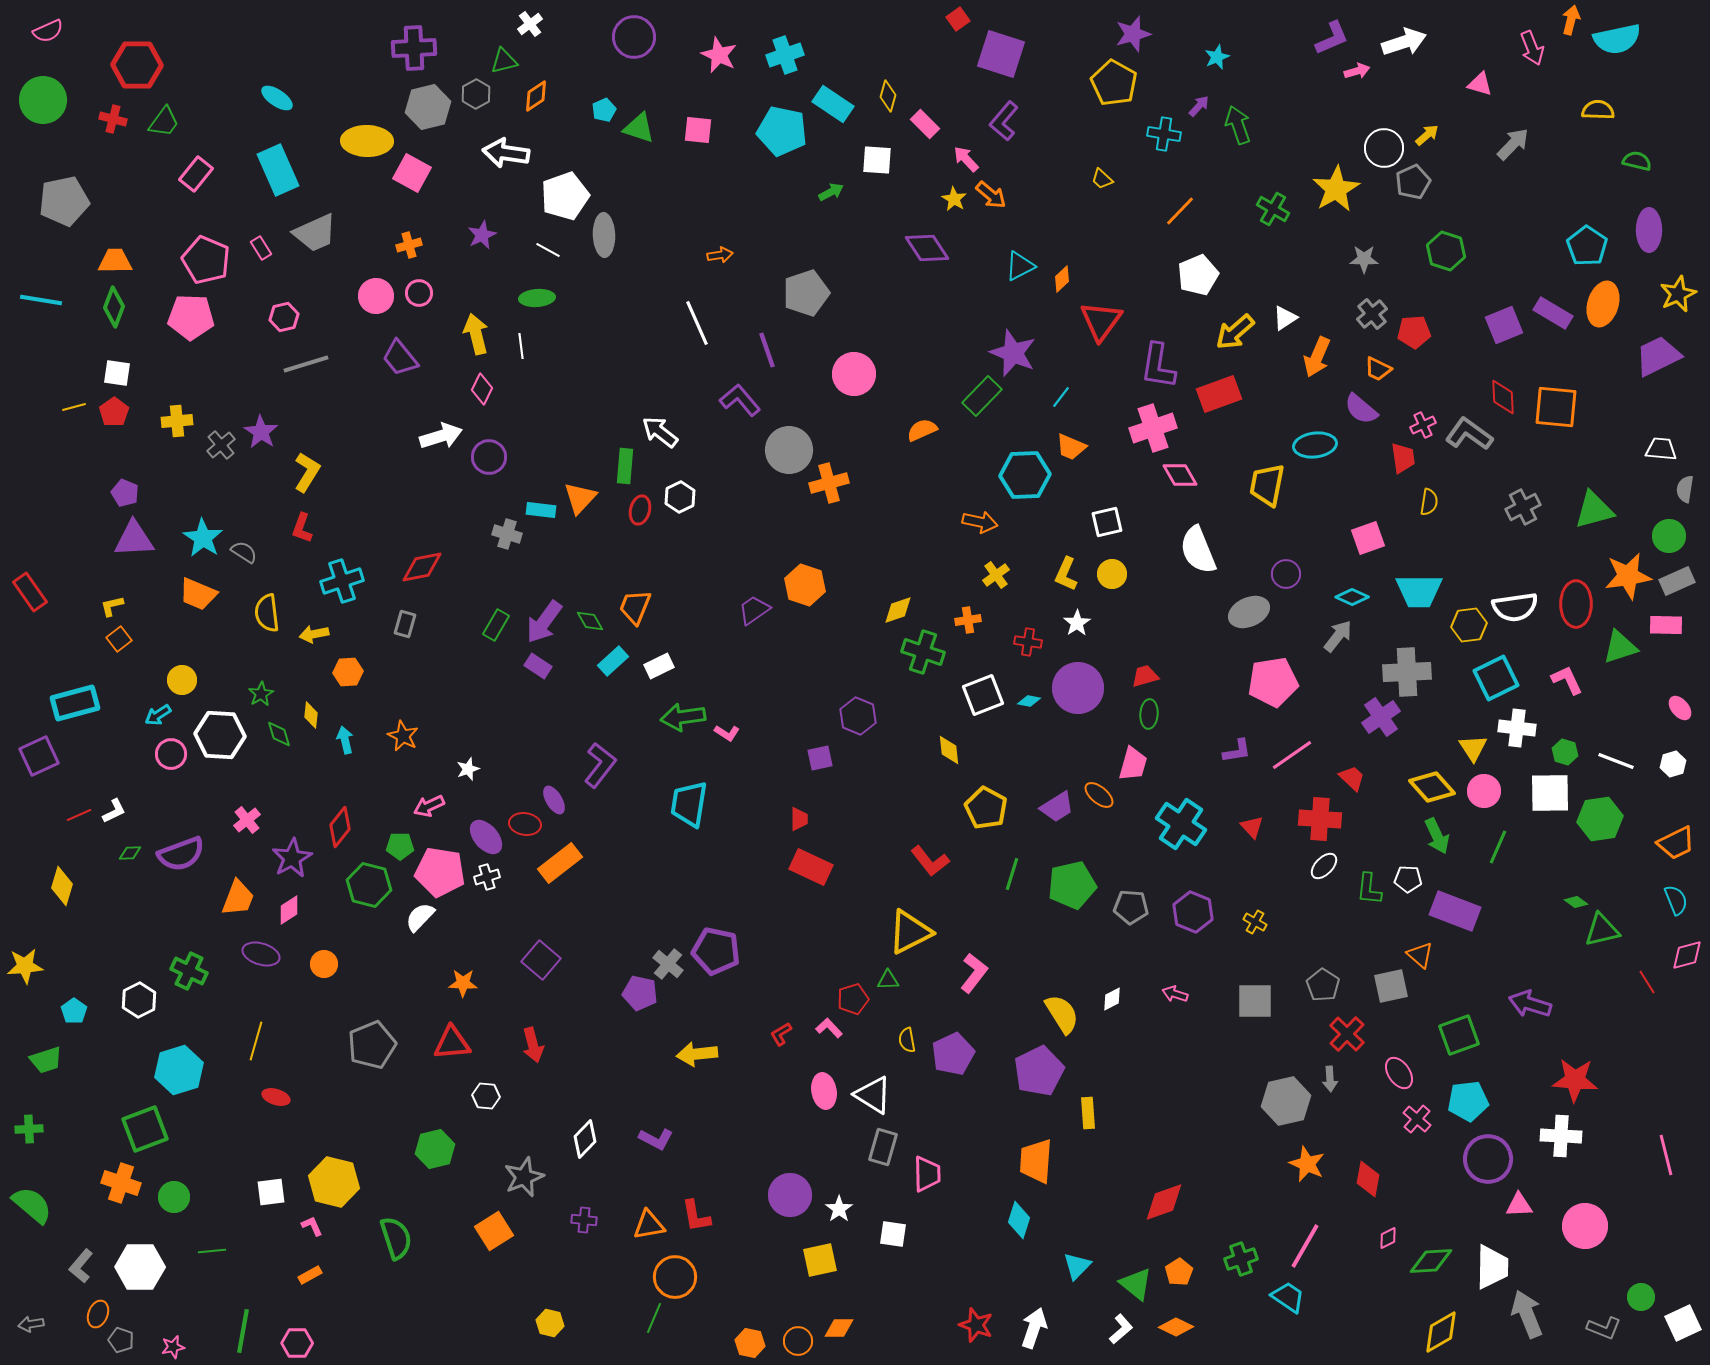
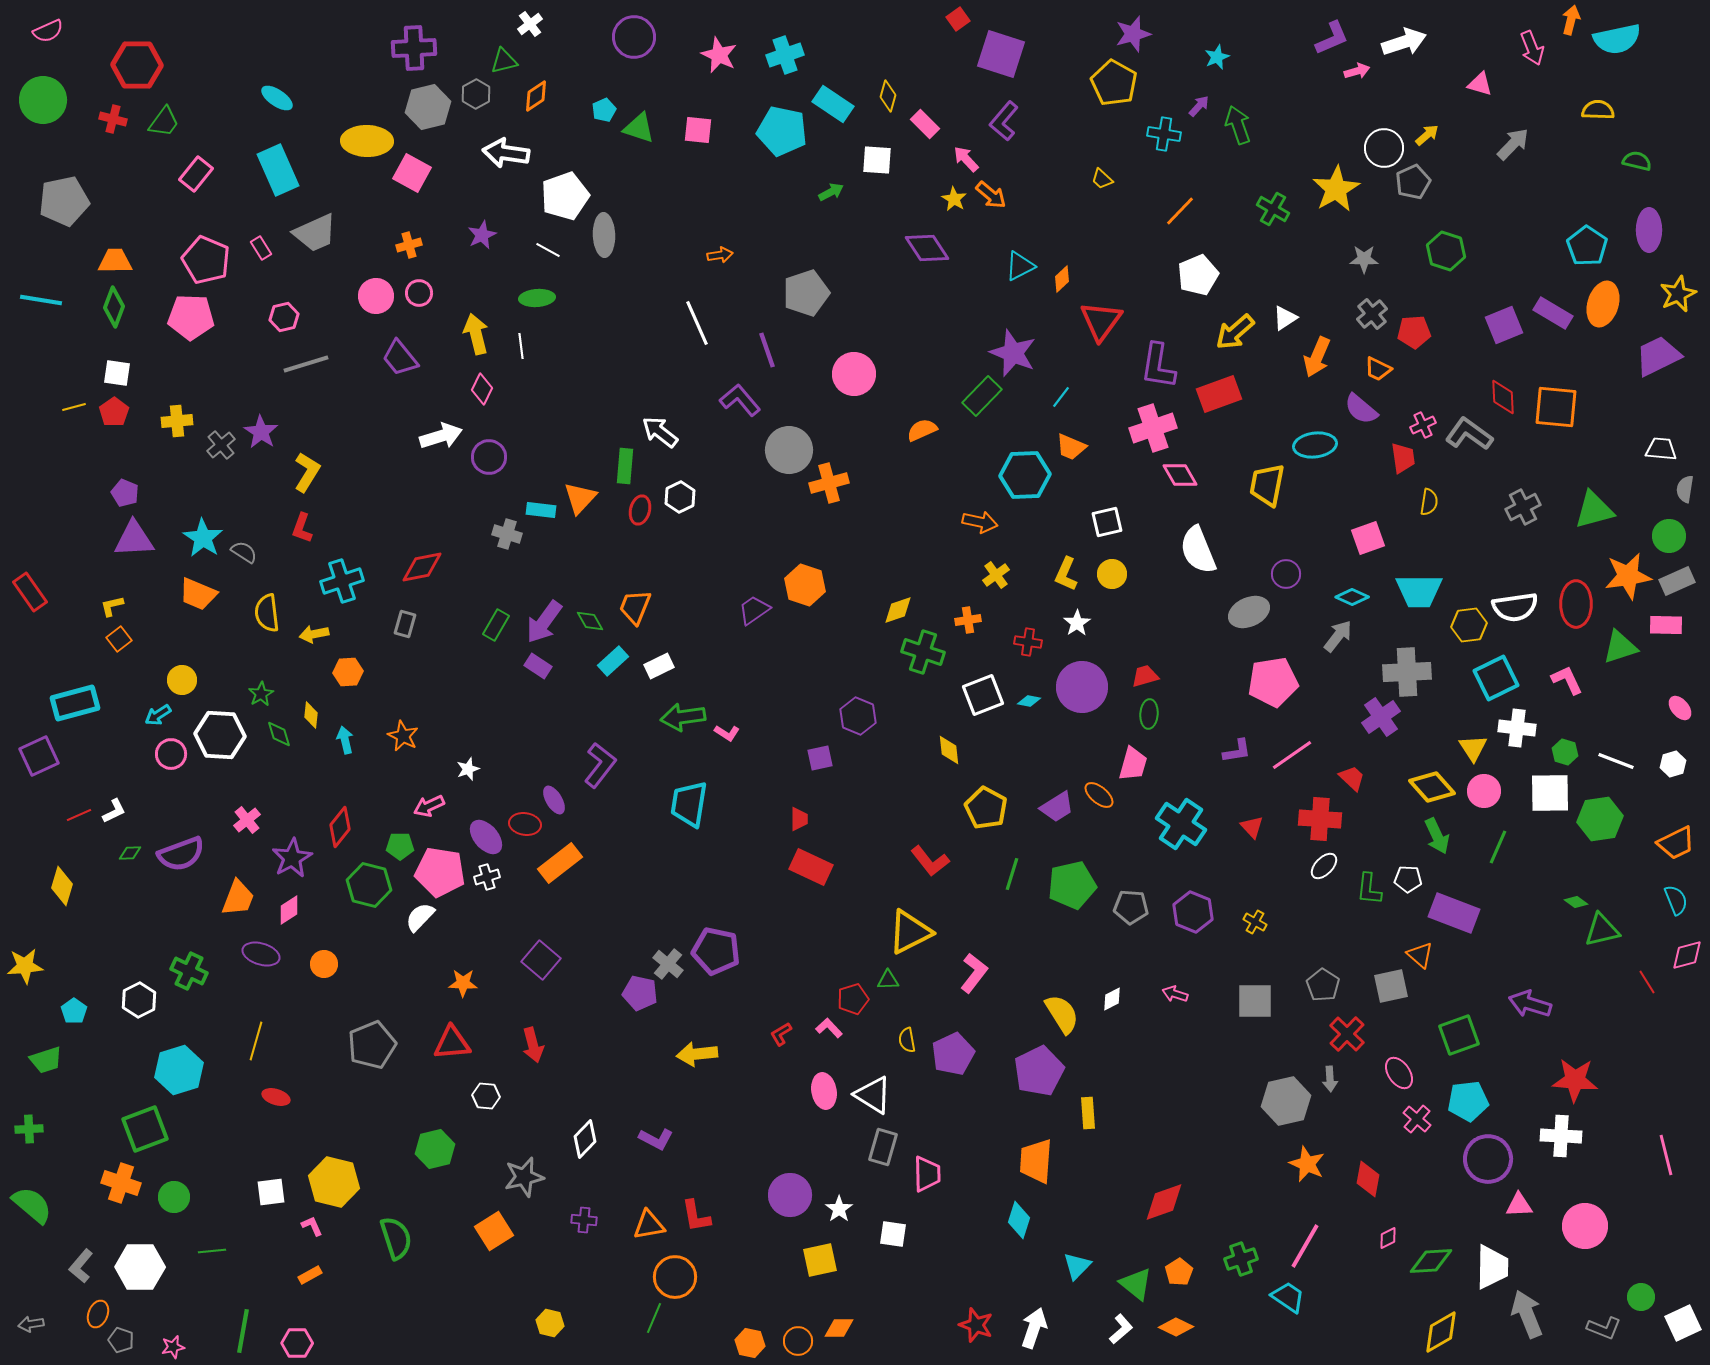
purple circle at (1078, 688): moved 4 px right, 1 px up
purple rectangle at (1455, 911): moved 1 px left, 2 px down
gray star at (524, 1177): rotated 9 degrees clockwise
